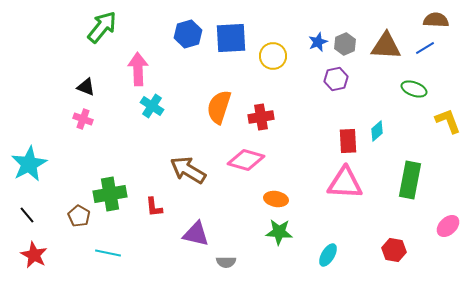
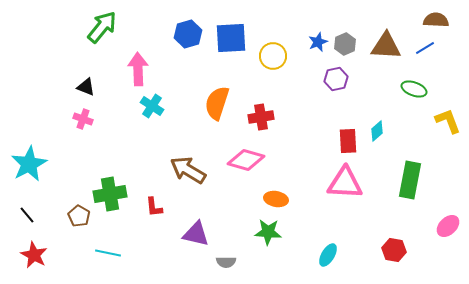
orange semicircle: moved 2 px left, 4 px up
green star: moved 11 px left
